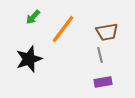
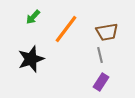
orange line: moved 3 px right
black star: moved 2 px right
purple rectangle: moved 2 px left; rotated 48 degrees counterclockwise
